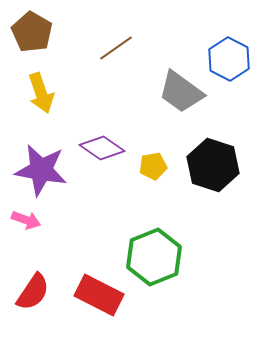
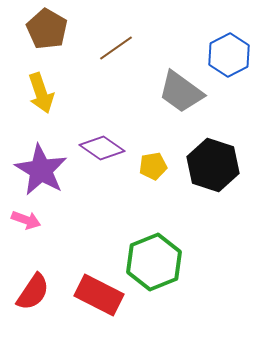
brown pentagon: moved 15 px right, 3 px up
blue hexagon: moved 4 px up; rotated 6 degrees clockwise
purple star: rotated 20 degrees clockwise
green hexagon: moved 5 px down
